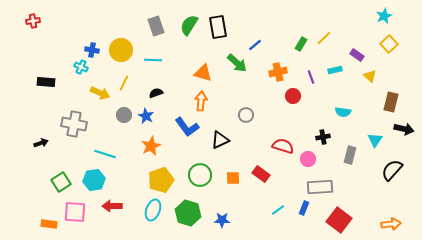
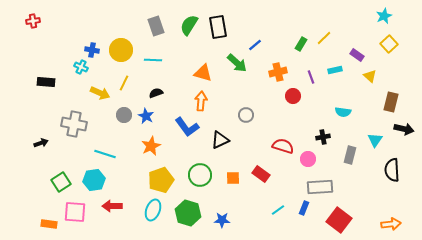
black semicircle at (392, 170): rotated 45 degrees counterclockwise
